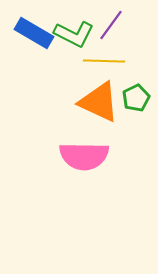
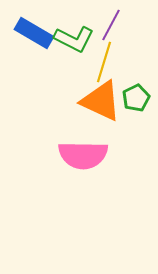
purple line: rotated 8 degrees counterclockwise
green L-shape: moved 5 px down
yellow line: moved 1 px down; rotated 75 degrees counterclockwise
orange triangle: moved 2 px right, 1 px up
pink semicircle: moved 1 px left, 1 px up
